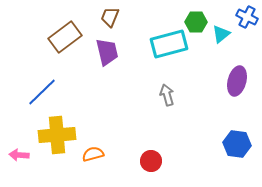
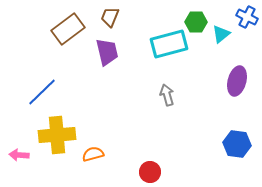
brown rectangle: moved 3 px right, 8 px up
red circle: moved 1 px left, 11 px down
